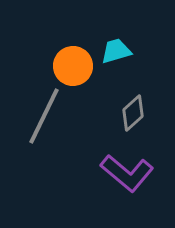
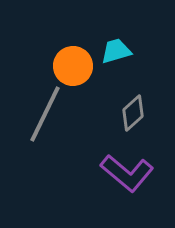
gray line: moved 1 px right, 2 px up
